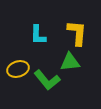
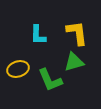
yellow L-shape: rotated 12 degrees counterclockwise
green triangle: moved 4 px right; rotated 10 degrees counterclockwise
green L-shape: moved 3 px right; rotated 16 degrees clockwise
